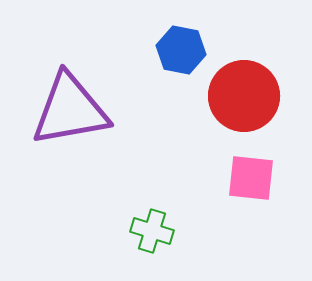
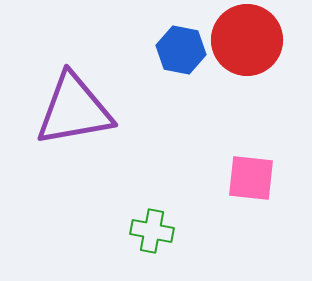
red circle: moved 3 px right, 56 px up
purple triangle: moved 4 px right
green cross: rotated 6 degrees counterclockwise
